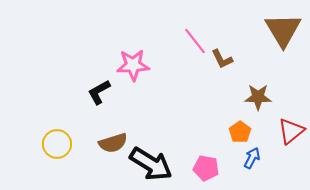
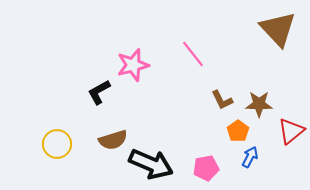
brown triangle: moved 5 px left, 1 px up; rotated 12 degrees counterclockwise
pink line: moved 2 px left, 13 px down
brown L-shape: moved 41 px down
pink star: rotated 12 degrees counterclockwise
brown star: moved 1 px right, 7 px down
orange pentagon: moved 2 px left, 1 px up
brown semicircle: moved 3 px up
blue arrow: moved 2 px left, 1 px up
black arrow: rotated 9 degrees counterclockwise
pink pentagon: rotated 20 degrees counterclockwise
